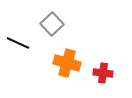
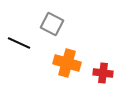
gray square: rotated 20 degrees counterclockwise
black line: moved 1 px right
